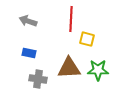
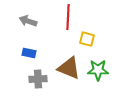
red line: moved 3 px left, 2 px up
brown triangle: rotated 25 degrees clockwise
gray cross: rotated 12 degrees counterclockwise
